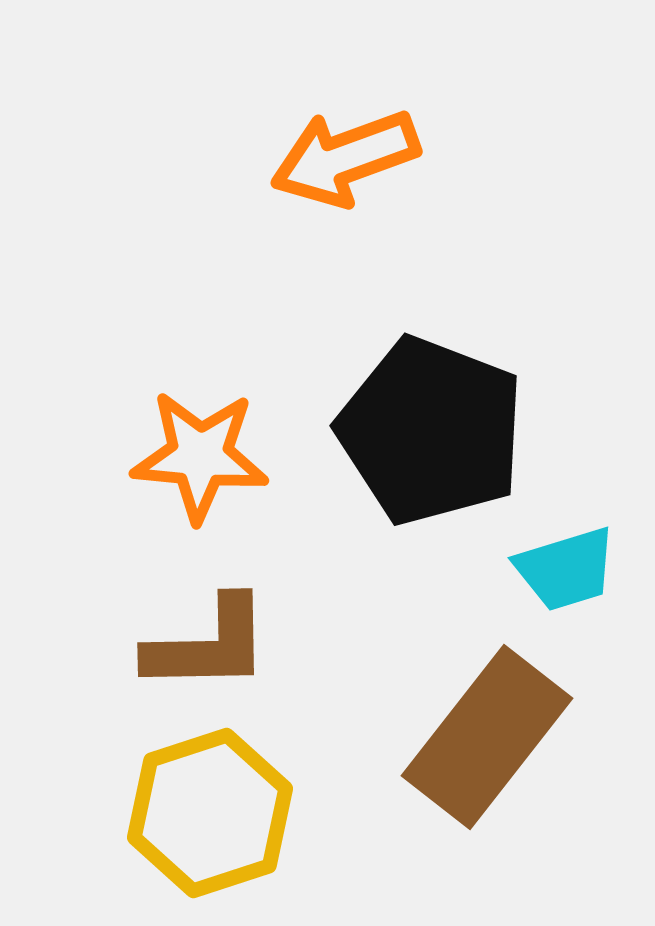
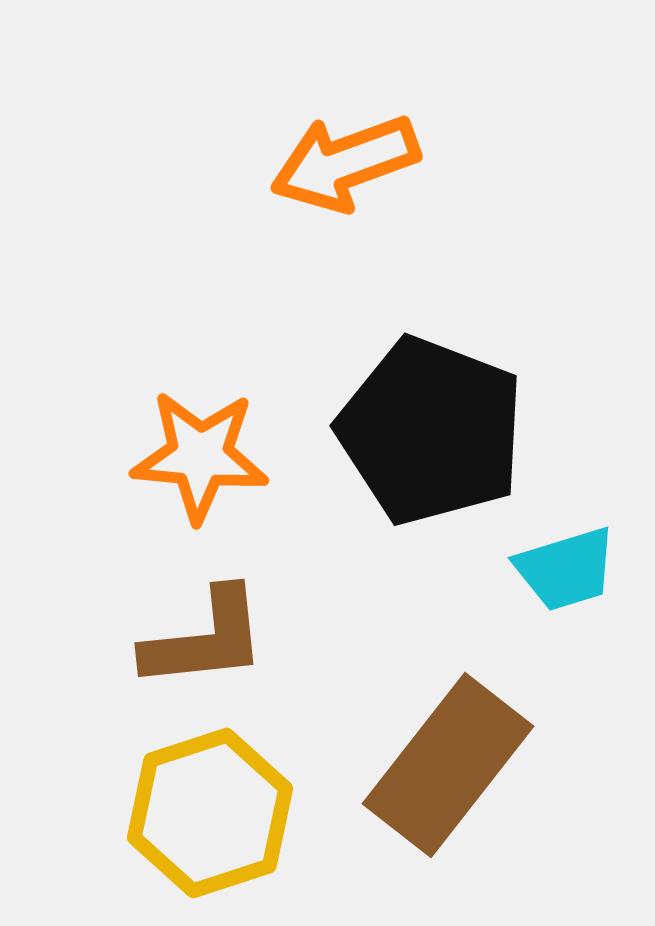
orange arrow: moved 5 px down
brown L-shape: moved 3 px left, 6 px up; rotated 5 degrees counterclockwise
brown rectangle: moved 39 px left, 28 px down
